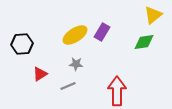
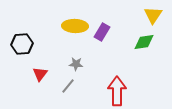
yellow triangle: rotated 18 degrees counterclockwise
yellow ellipse: moved 9 px up; rotated 35 degrees clockwise
red triangle: rotated 21 degrees counterclockwise
gray line: rotated 28 degrees counterclockwise
